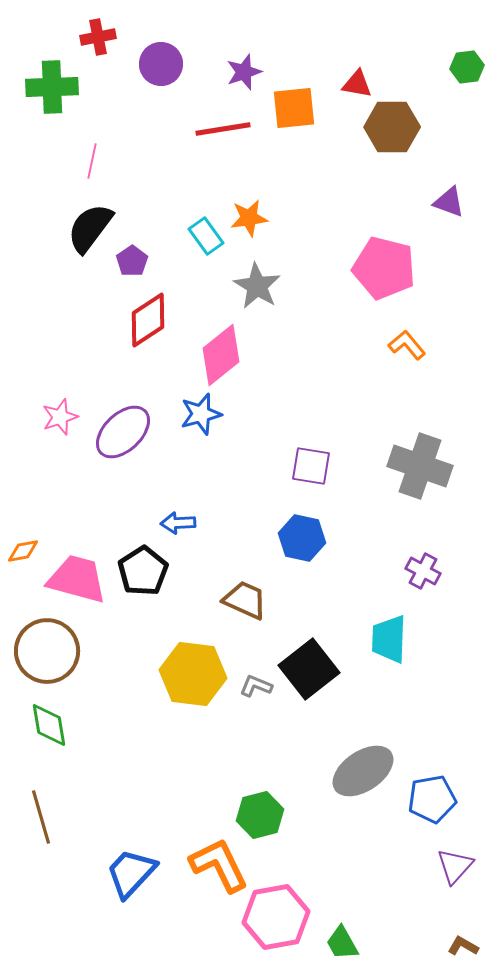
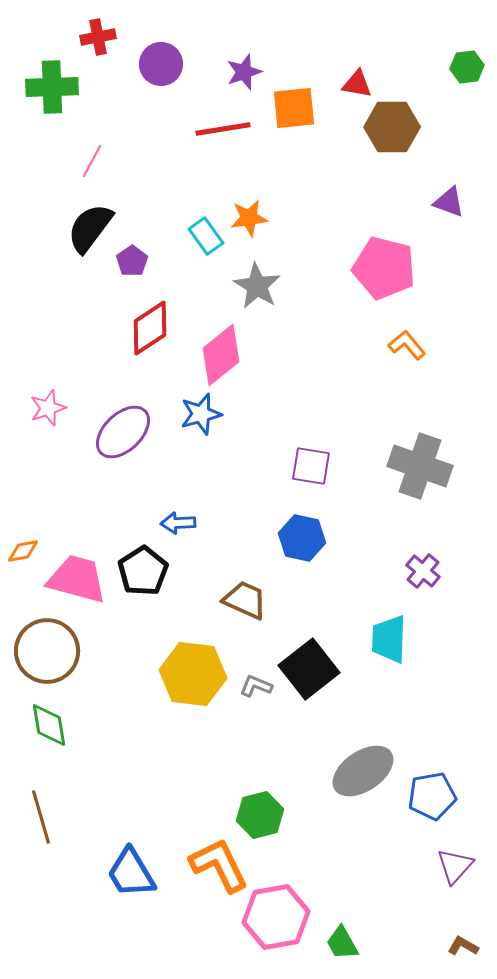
pink line at (92, 161): rotated 16 degrees clockwise
red diamond at (148, 320): moved 2 px right, 8 px down
pink star at (60, 417): moved 12 px left, 9 px up
purple cross at (423, 571): rotated 12 degrees clockwise
blue pentagon at (432, 799): moved 3 px up
blue trapezoid at (131, 873): rotated 74 degrees counterclockwise
